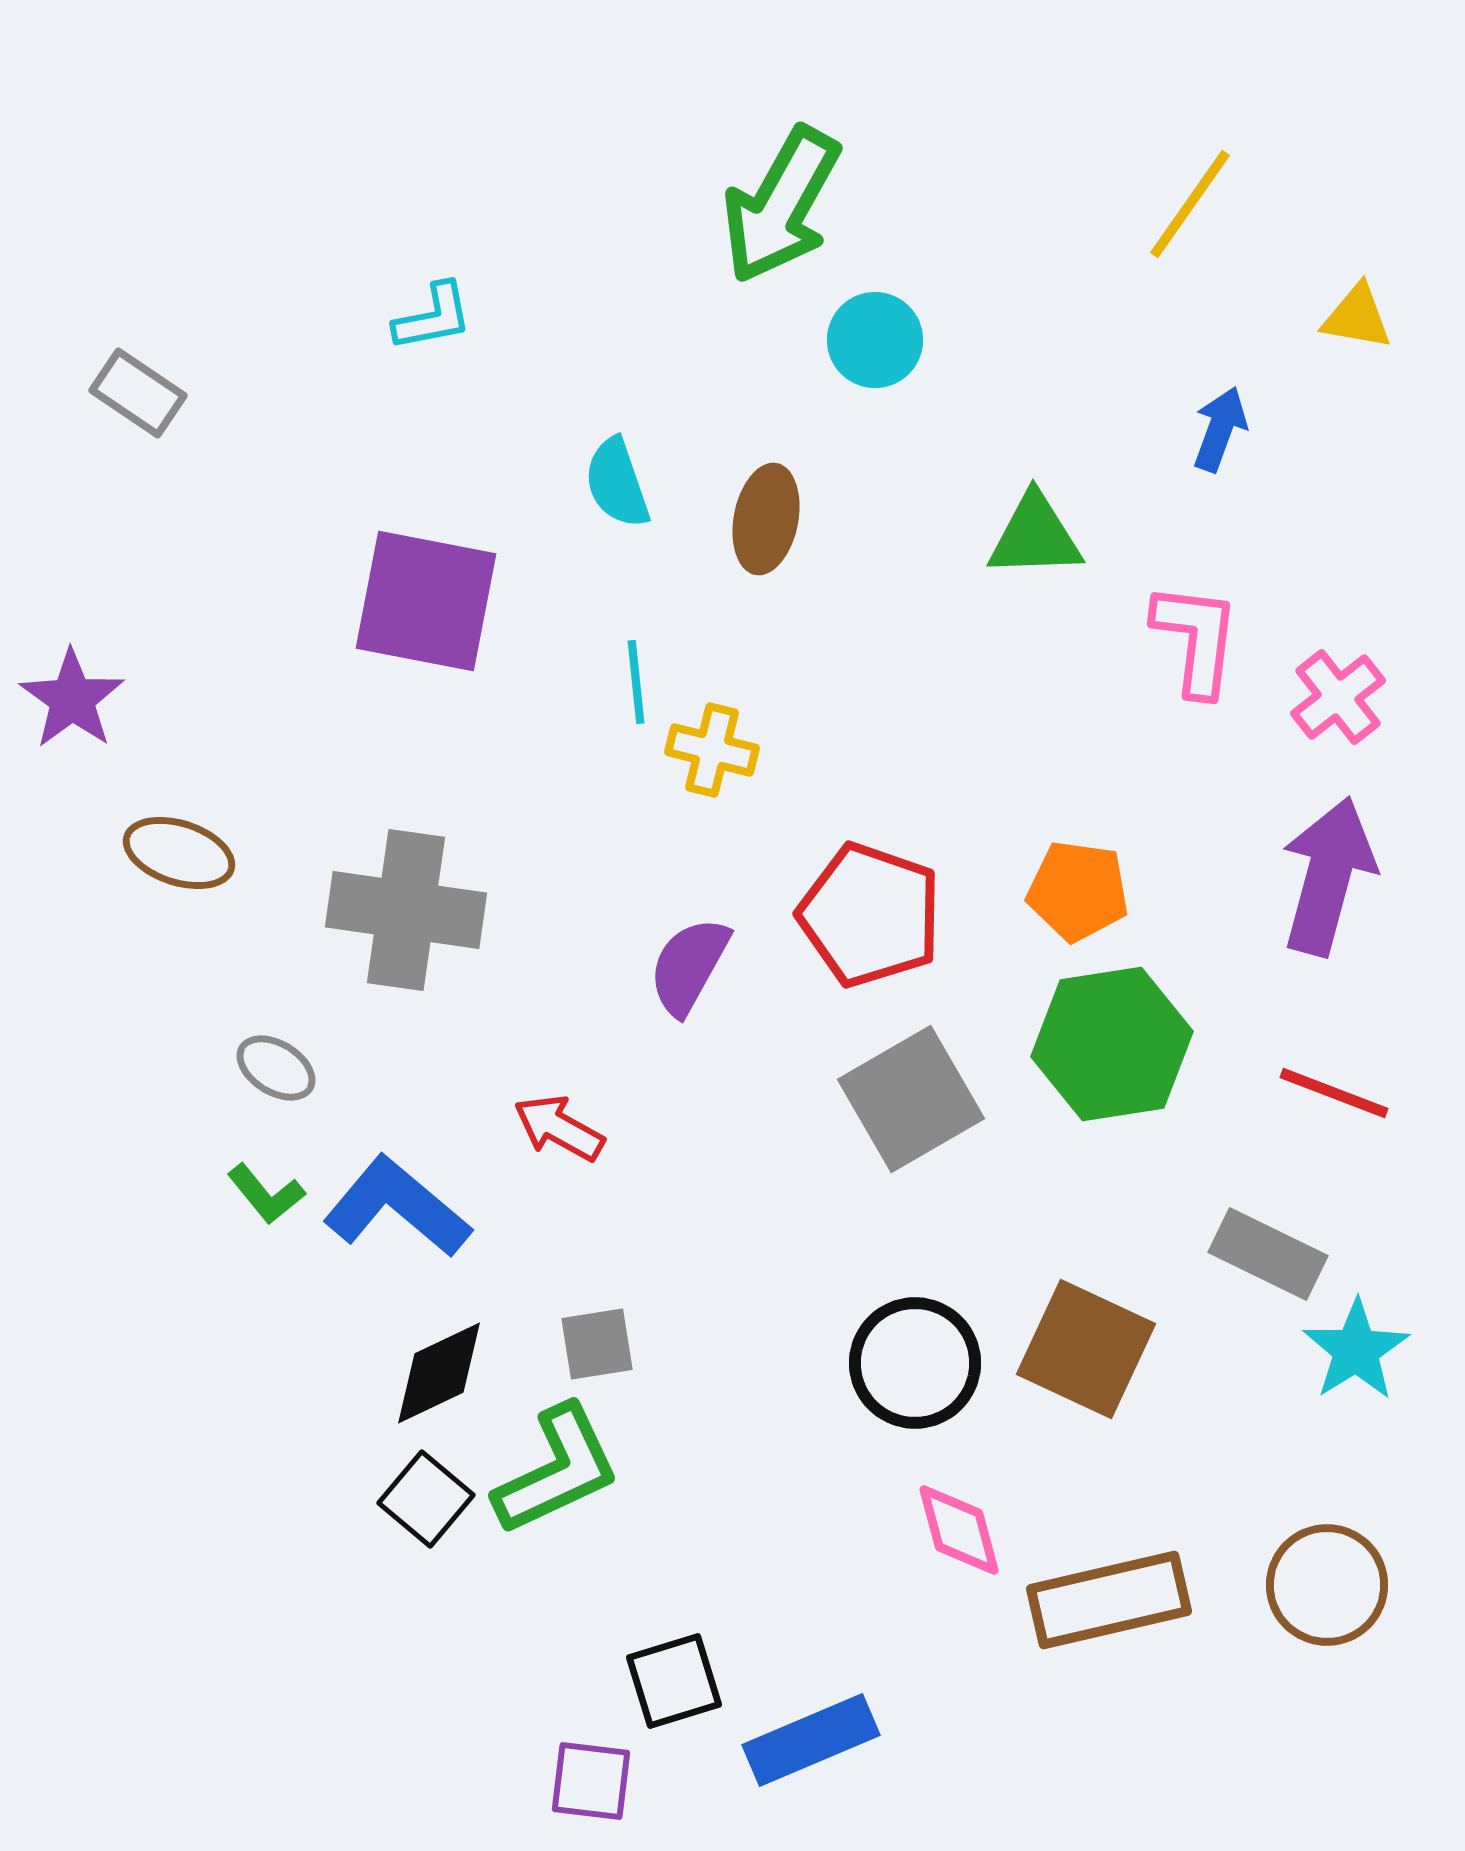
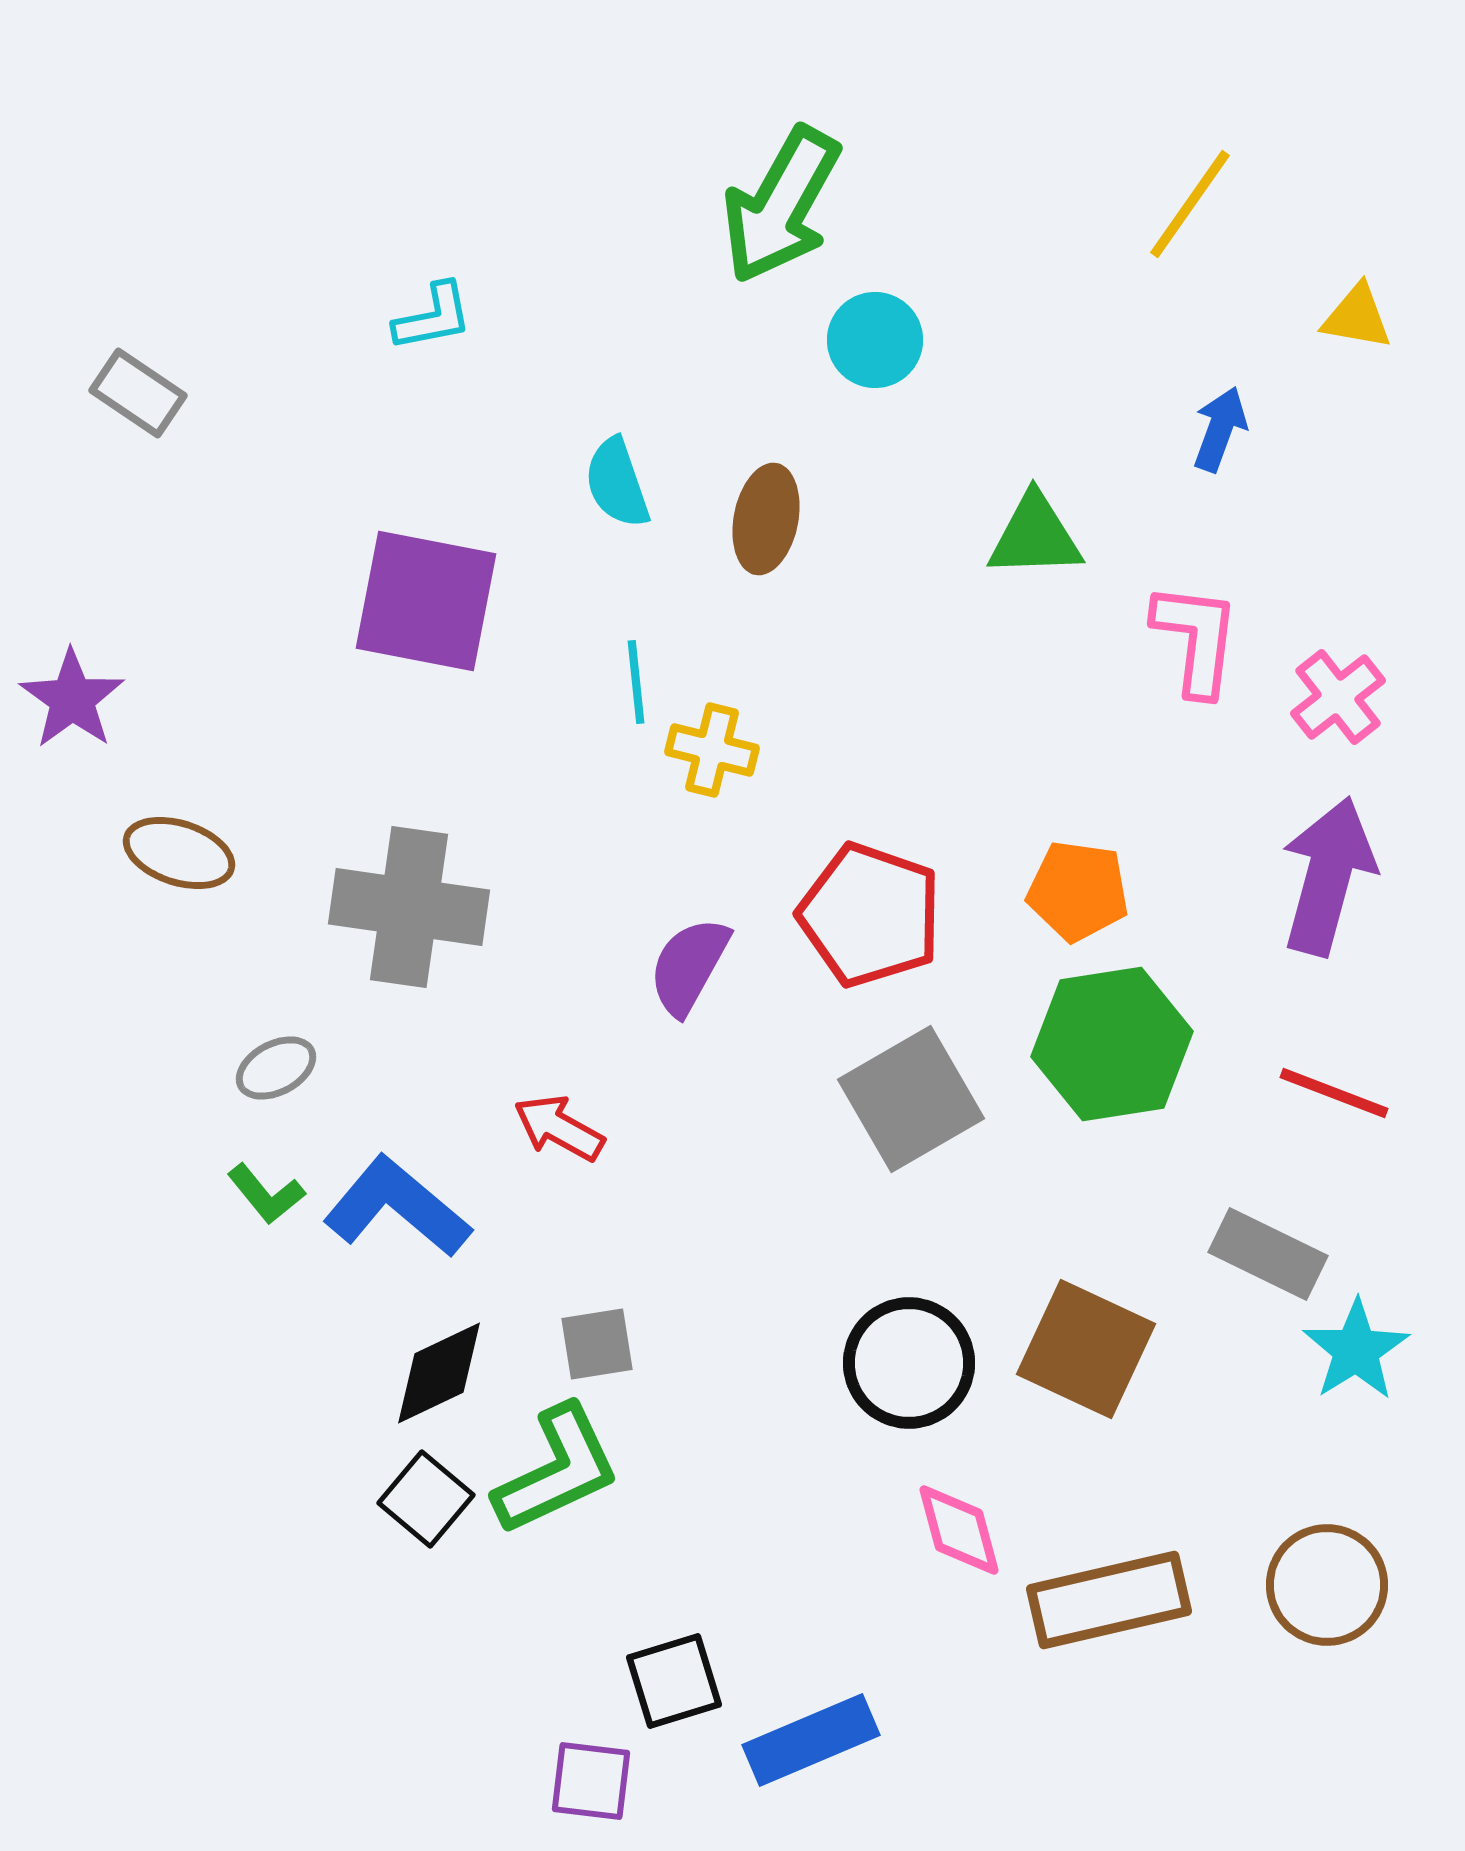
gray cross at (406, 910): moved 3 px right, 3 px up
gray ellipse at (276, 1068): rotated 60 degrees counterclockwise
black circle at (915, 1363): moved 6 px left
